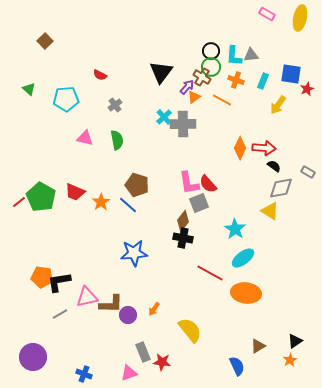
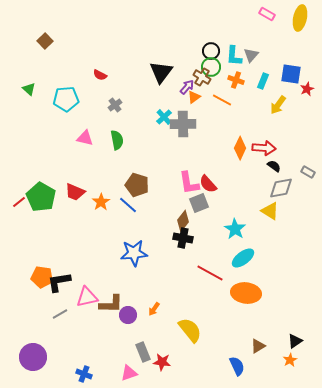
gray triangle at (251, 55): rotated 42 degrees counterclockwise
